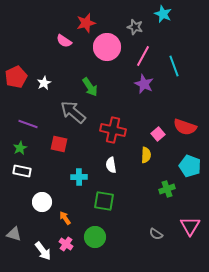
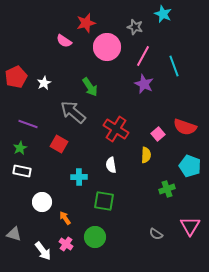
red cross: moved 3 px right, 1 px up; rotated 20 degrees clockwise
red square: rotated 18 degrees clockwise
